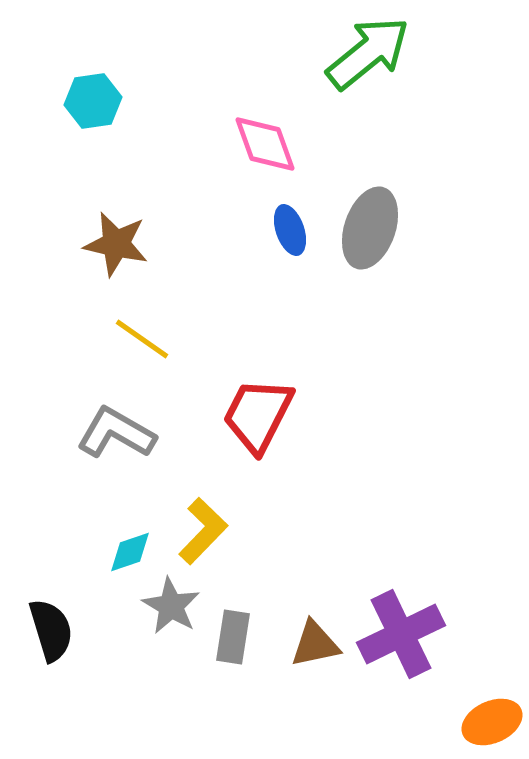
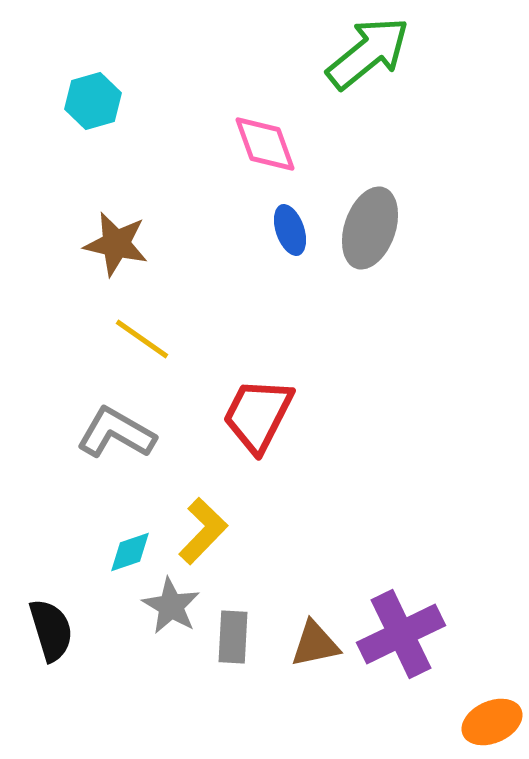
cyan hexagon: rotated 8 degrees counterclockwise
gray rectangle: rotated 6 degrees counterclockwise
